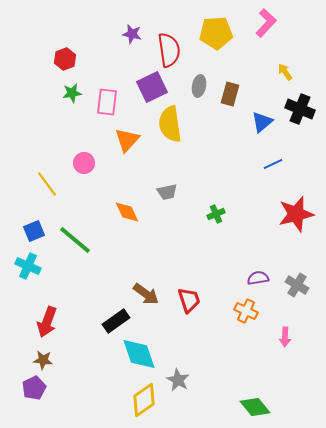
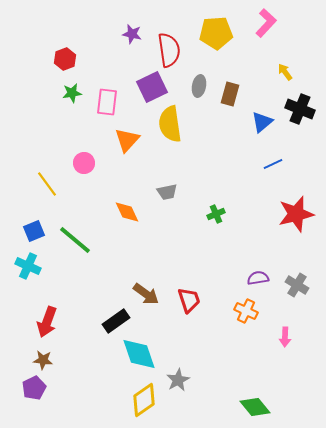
gray star: rotated 15 degrees clockwise
